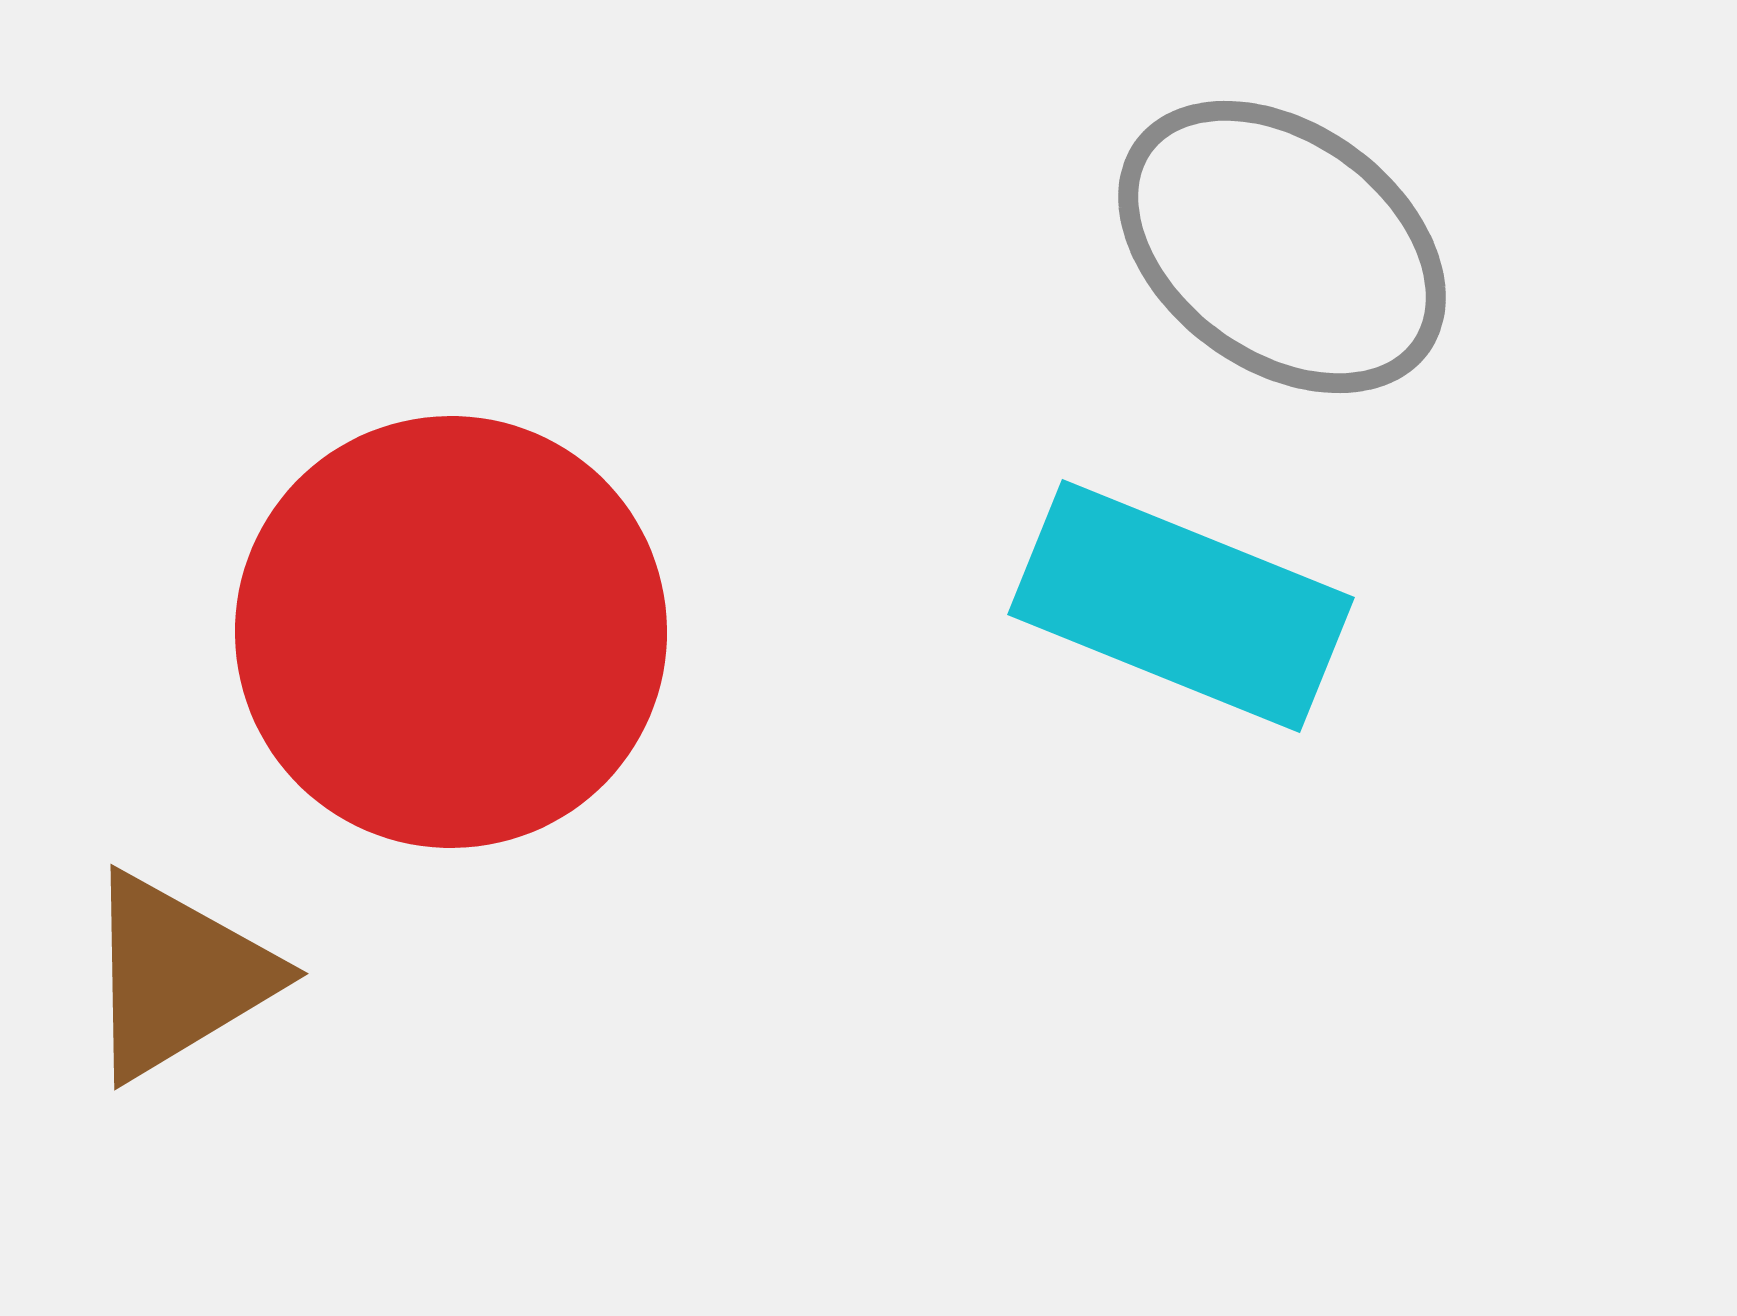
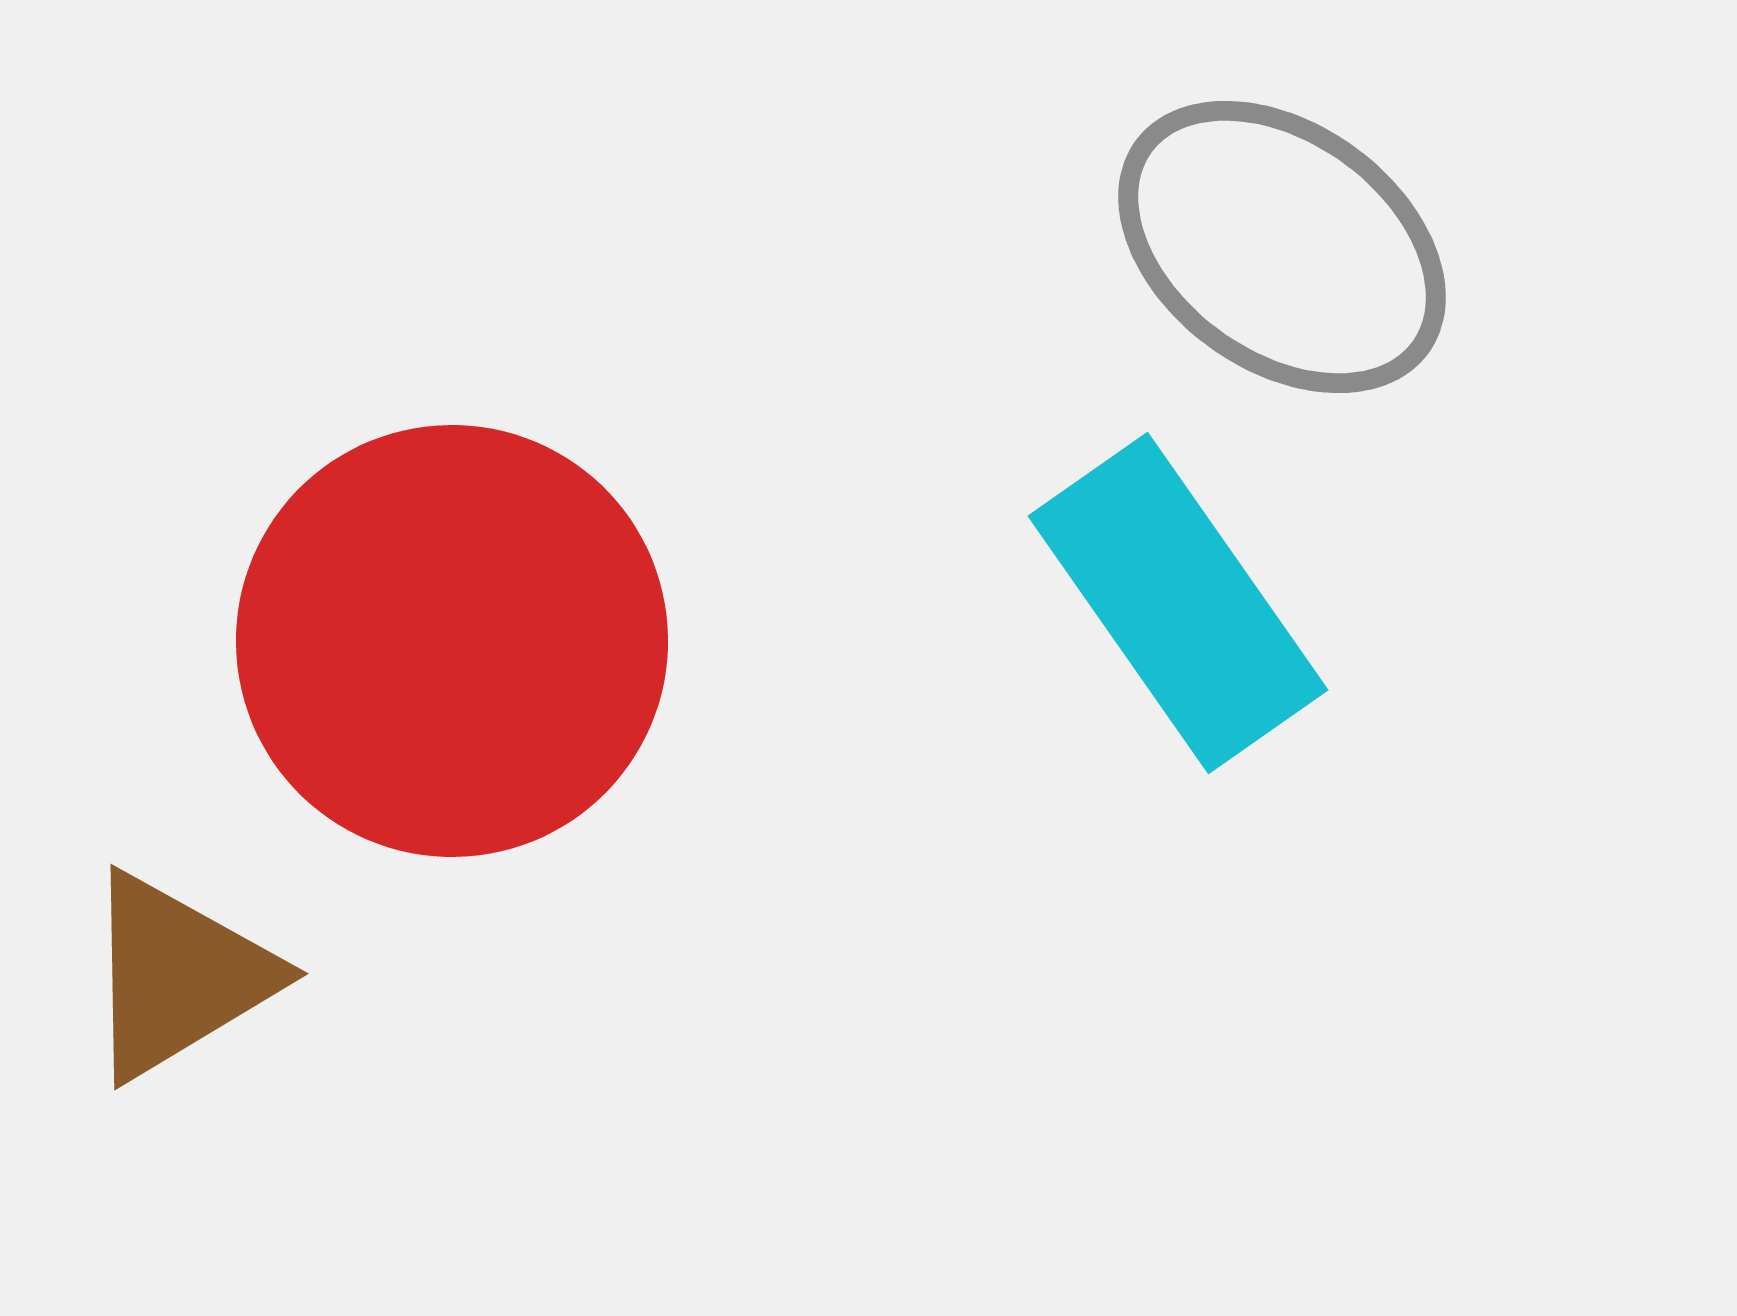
cyan rectangle: moved 3 px left, 3 px up; rotated 33 degrees clockwise
red circle: moved 1 px right, 9 px down
